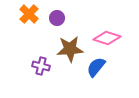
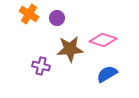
orange cross: rotated 12 degrees counterclockwise
pink diamond: moved 4 px left, 2 px down
blue semicircle: moved 11 px right, 7 px down; rotated 20 degrees clockwise
